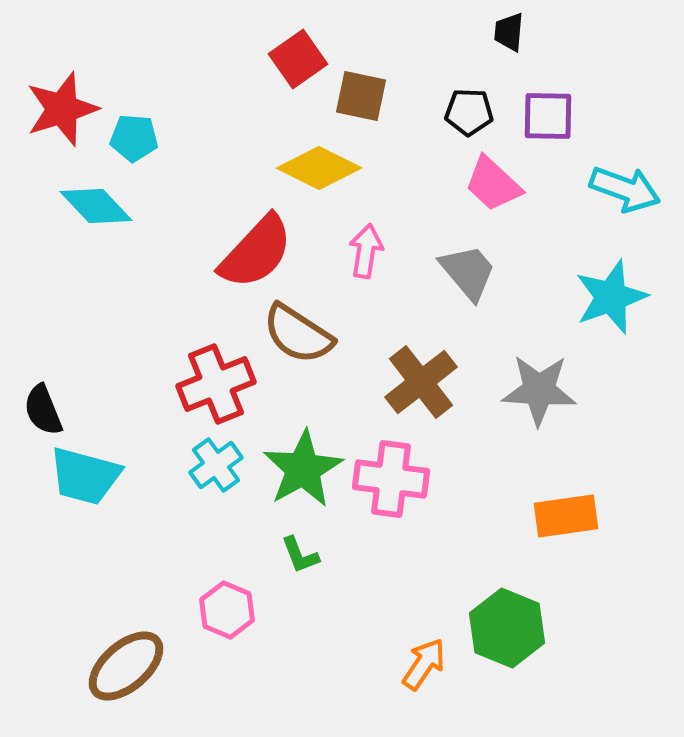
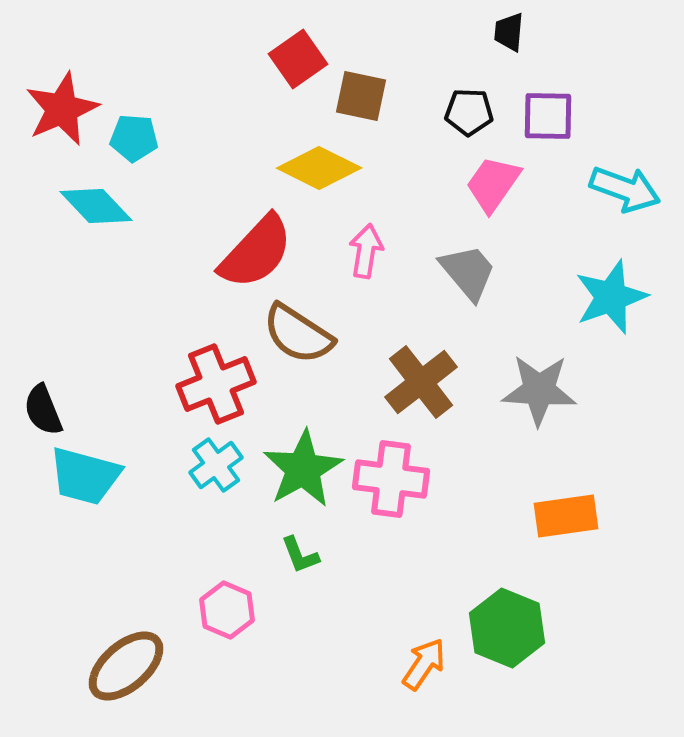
red star: rotated 6 degrees counterclockwise
pink trapezoid: rotated 82 degrees clockwise
